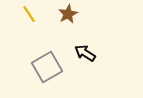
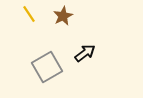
brown star: moved 5 px left, 2 px down
black arrow: rotated 110 degrees clockwise
